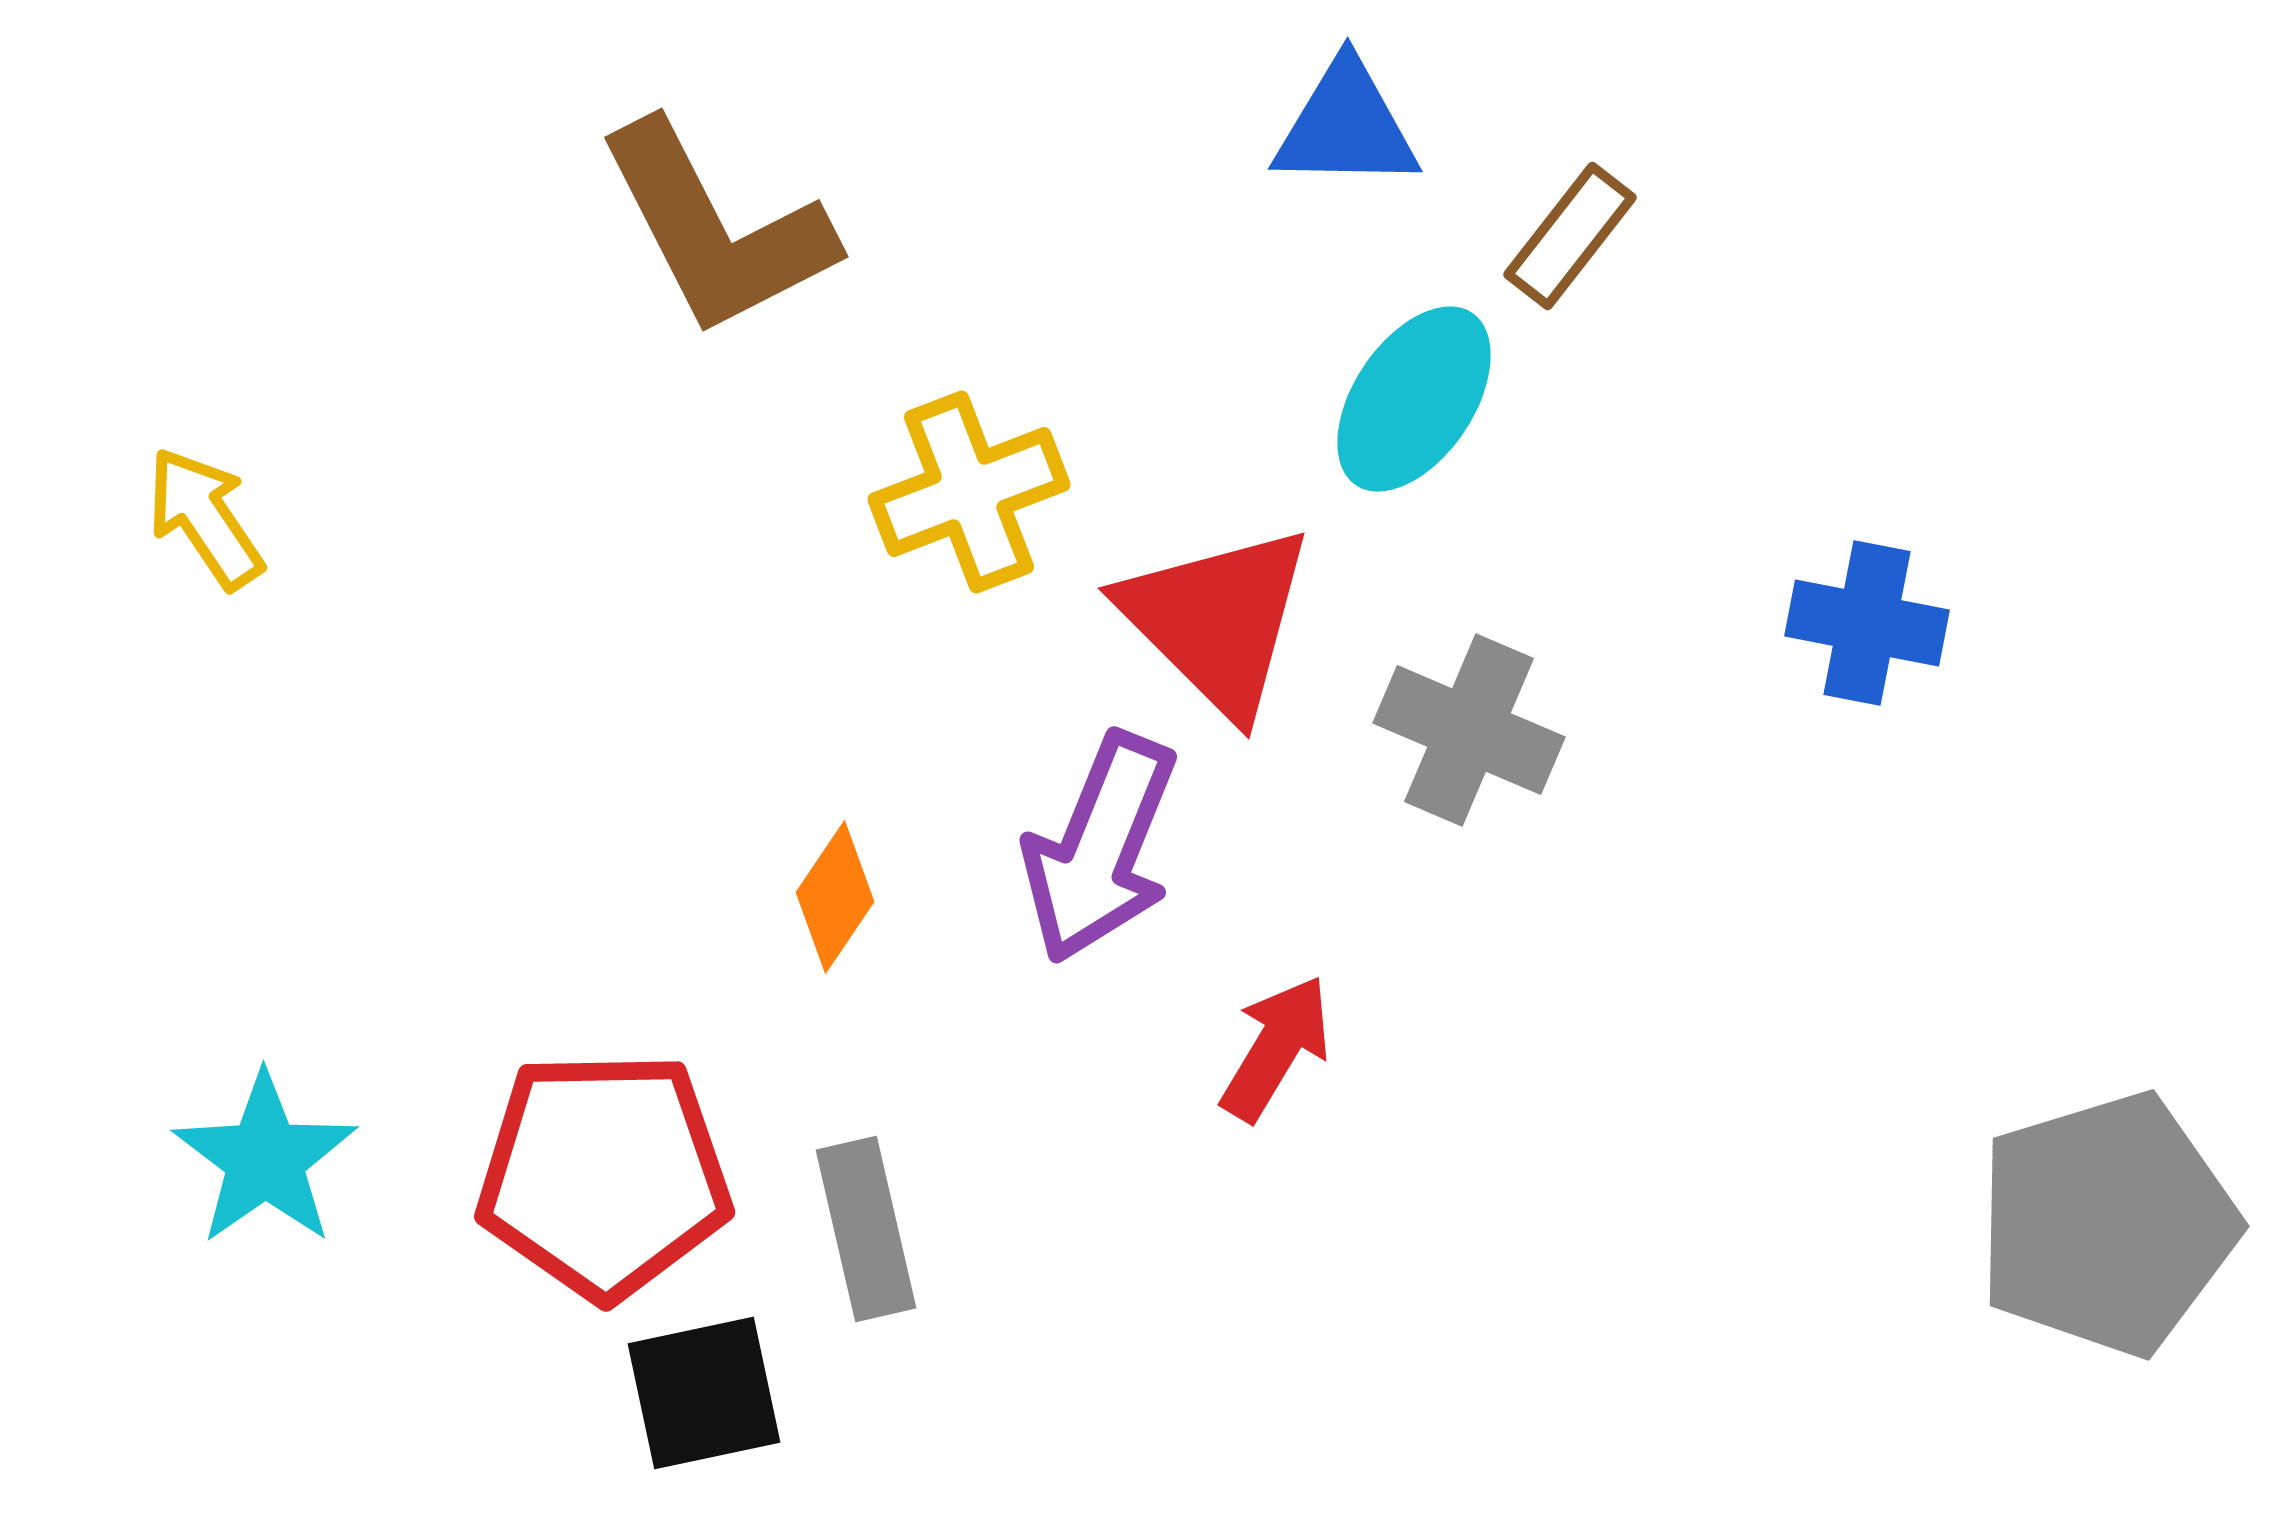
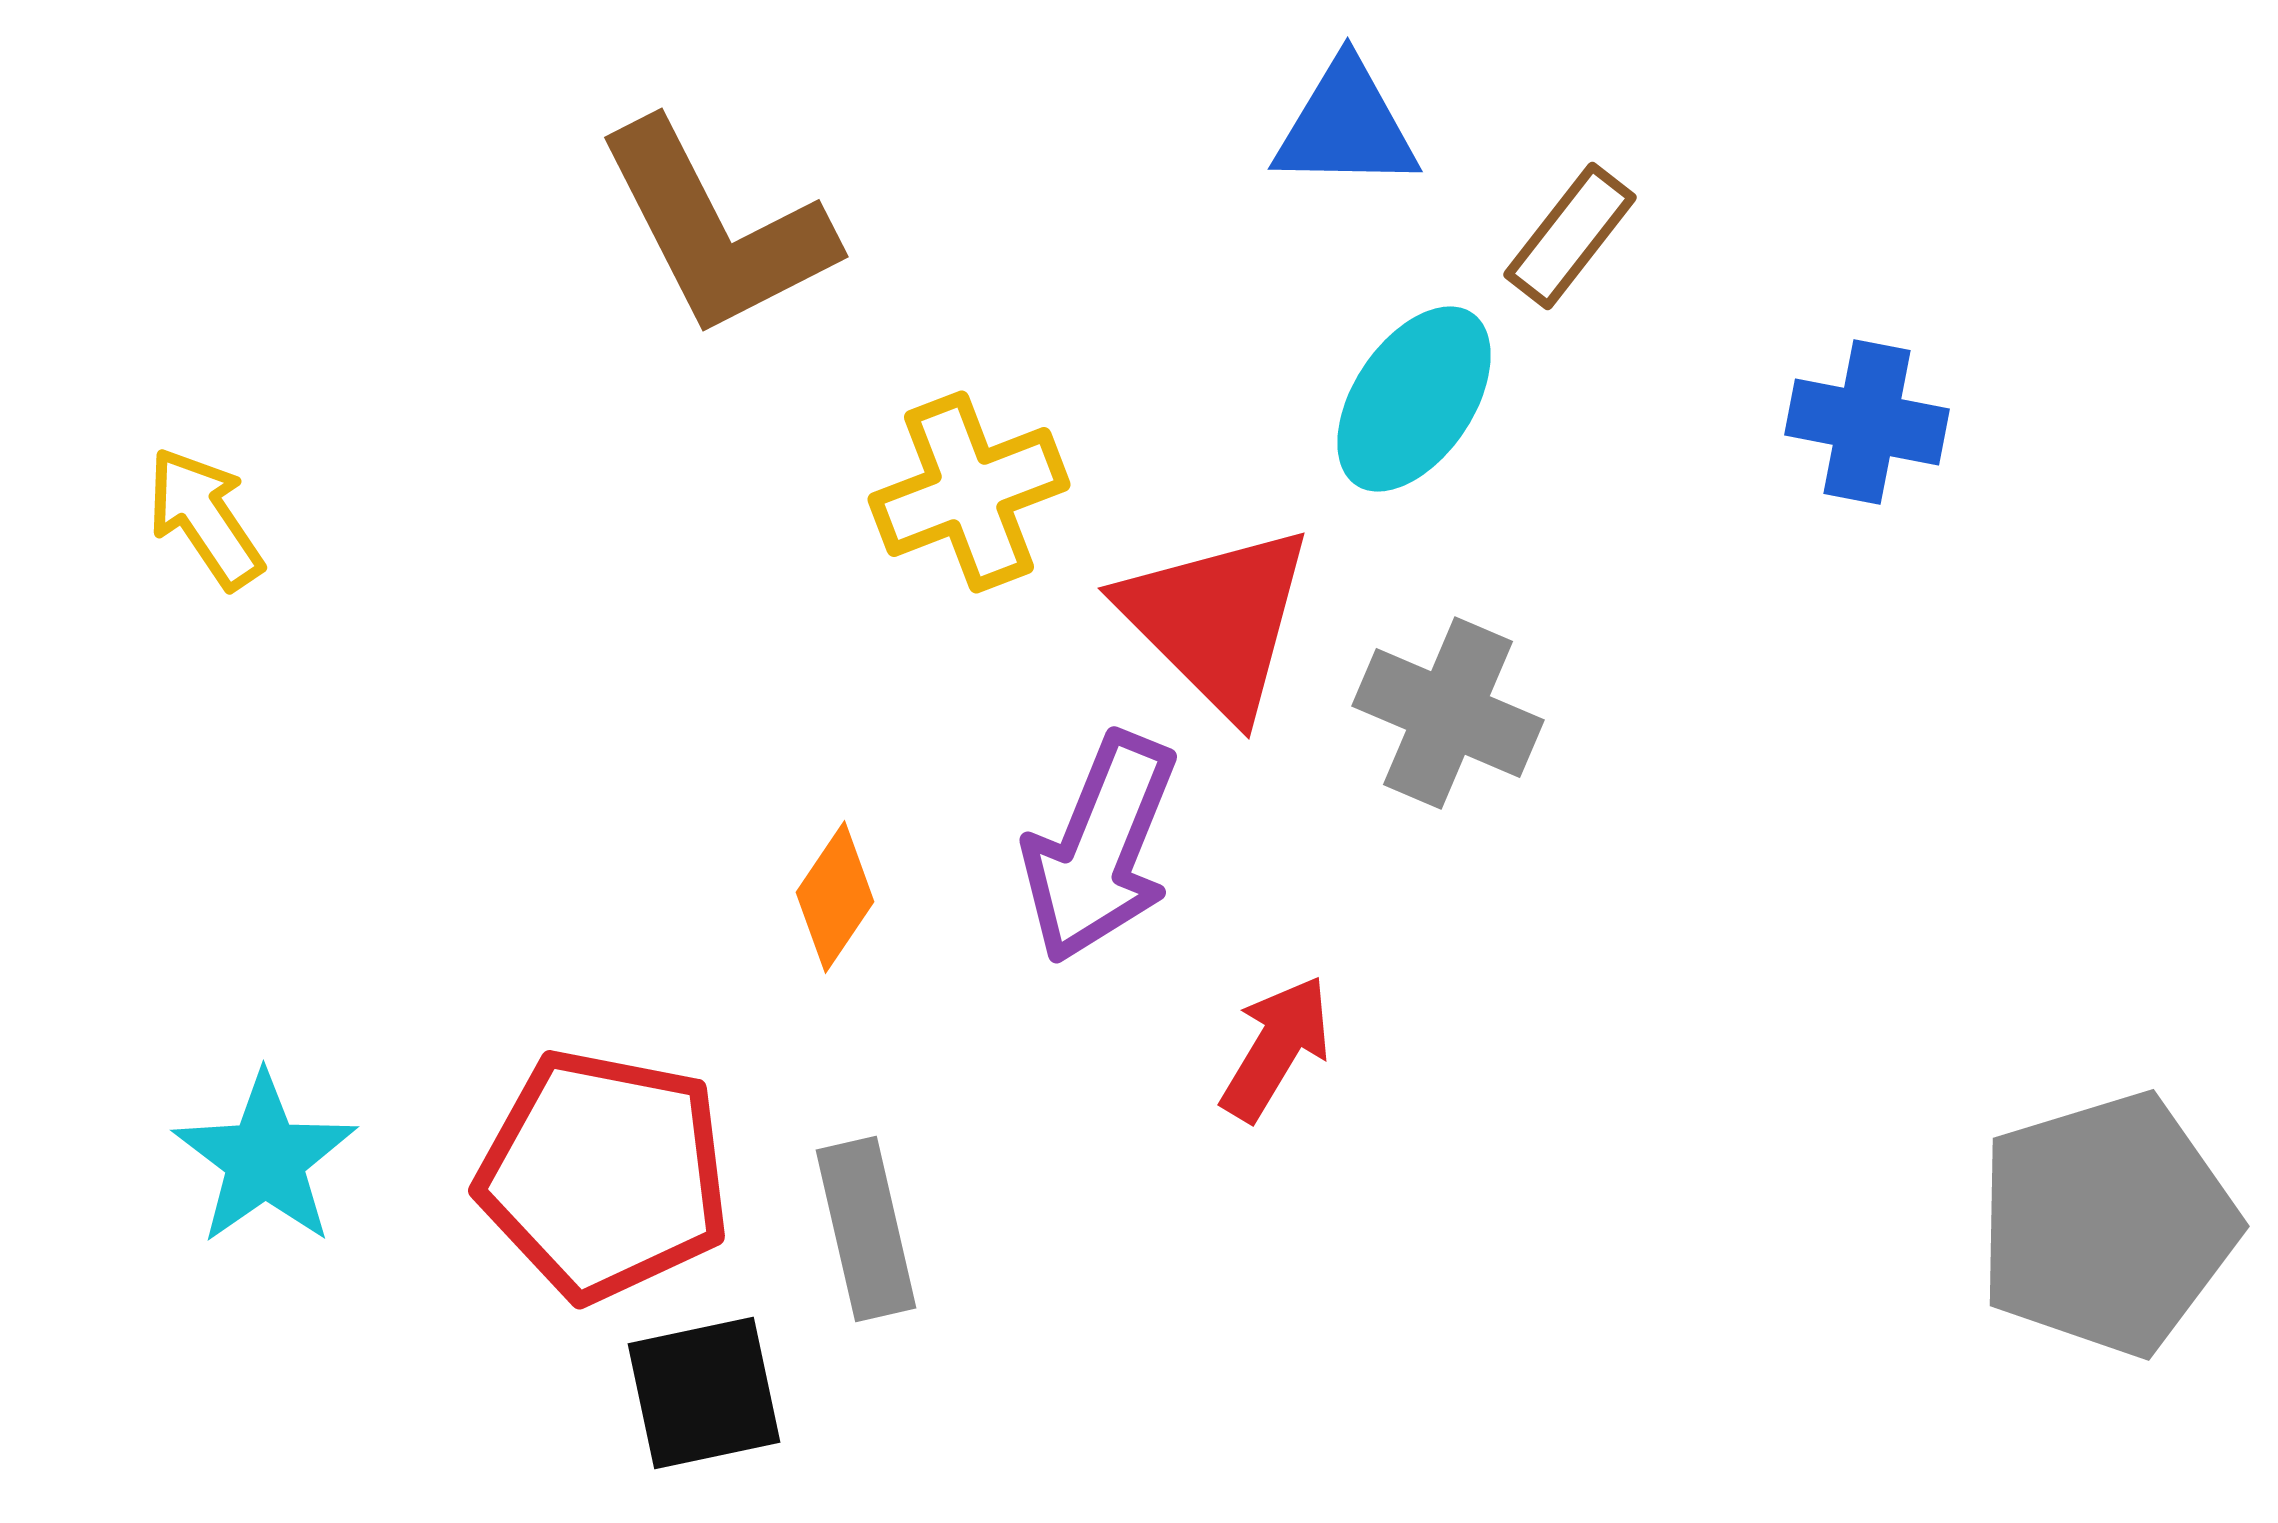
blue cross: moved 201 px up
gray cross: moved 21 px left, 17 px up
red pentagon: rotated 12 degrees clockwise
